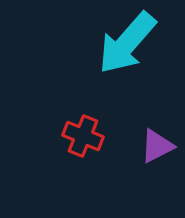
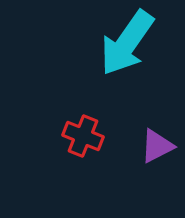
cyan arrow: rotated 6 degrees counterclockwise
